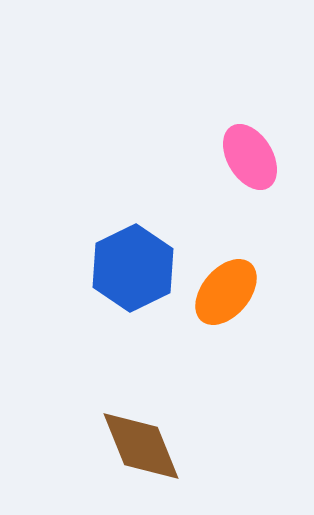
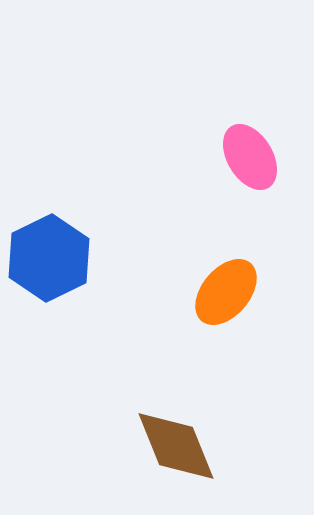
blue hexagon: moved 84 px left, 10 px up
brown diamond: moved 35 px right
